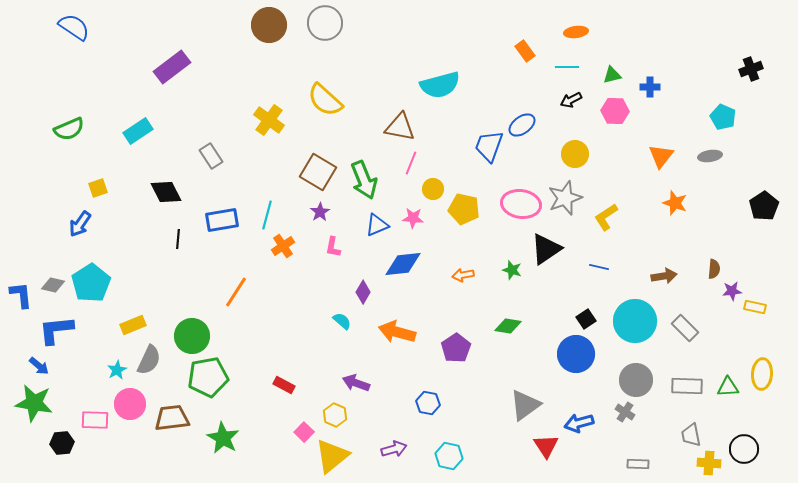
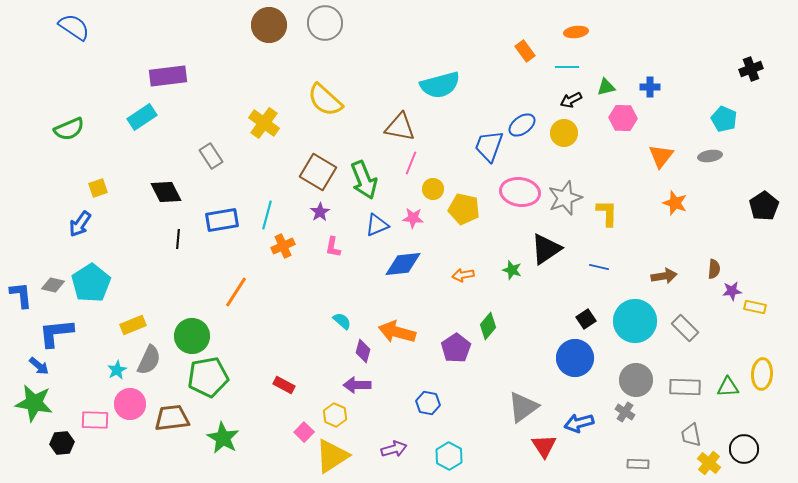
purple rectangle at (172, 67): moved 4 px left, 9 px down; rotated 30 degrees clockwise
green triangle at (612, 75): moved 6 px left, 12 px down
pink hexagon at (615, 111): moved 8 px right, 7 px down
cyan pentagon at (723, 117): moved 1 px right, 2 px down
yellow cross at (269, 120): moved 5 px left, 3 px down
cyan rectangle at (138, 131): moved 4 px right, 14 px up
yellow circle at (575, 154): moved 11 px left, 21 px up
pink ellipse at (521, 204): moved 1 px left, 12 px up
yellow L-shape at (606, 217): moved 1 px right, 4 px up; rotated 124 degrees clockwise
orange cross at (283, 246): rotated 10 degrees clockwise
purple diamond at (363, 292): moved 59 px down; rotated 15 degrees counterclockwise
green diamond at (508, 326): moved 20 px left; rotated 60 degrees counterclockwise
blue L-shape at (56, 330): moved 3 px down
blue circle at (576, 354): moved 1 px left, 4 px down
purple arrow at (356, 383): moved 1 px right, 2 px down; rotated 20 degrees counterclockwise
gray rectangle at (687, 386): moved 2 px left, 1 px down
gray triangle at (525, 405): moved 2 px left, 2 px down
red triangle at (546, 446): moved 2 px left
yellow triangle at (332, 456): rotated 6 degrees clockwise
cyan hexagon at (449, 456): rotated 16 degrees clockwise
yellow cross at (709, 463): rotated 35 degrees clockwise
